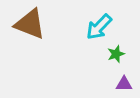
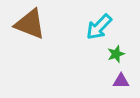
purple triangle: moved 3 px left, 3 px up
